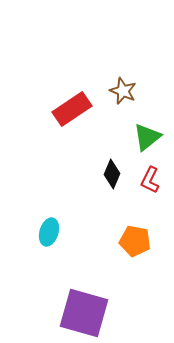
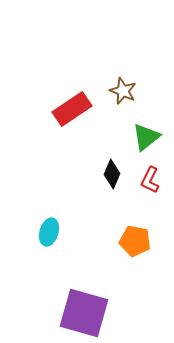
green triangle: moved 1 px left
